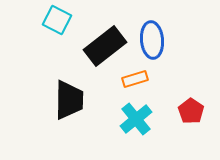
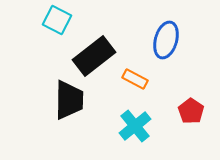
blue ellipse: moved 14 px right; rotated 21 degrees clockwise
black rectangle: moved 11 px left, 10 px down
orange rectangle: rotated 45 degrees clockwise
cyan cross: moved 1 px left, 7 px down
